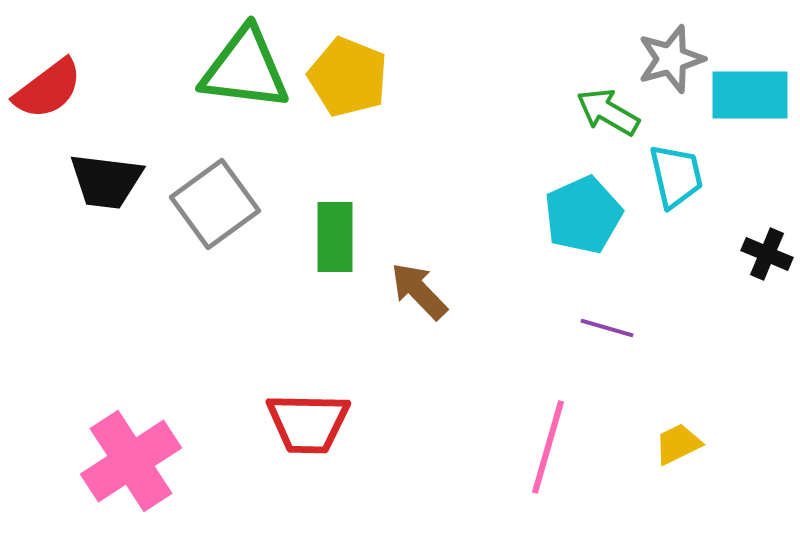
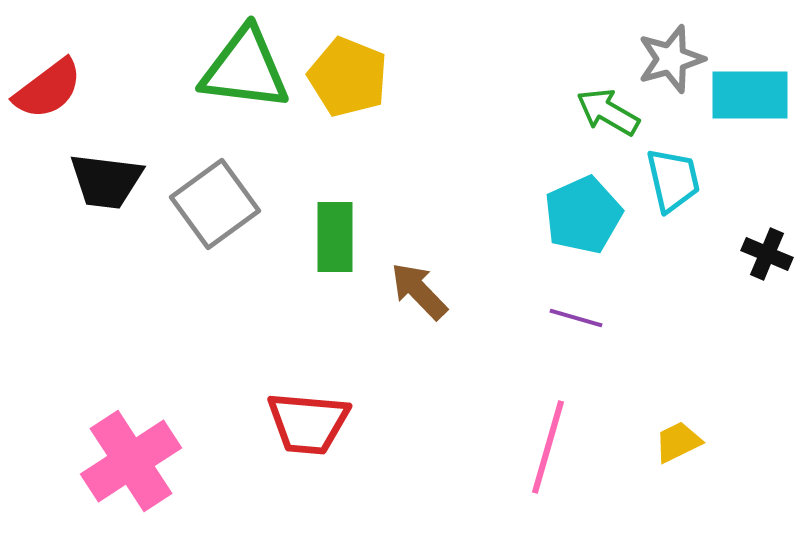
cyan trapezoid: moved 3 px left, 4 px down
purple line: moved 31 px left, 10 px up
red trapezoid: rotated 4 degrees clockwise
yellow trapezoid: moved 2 px up
